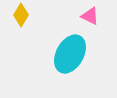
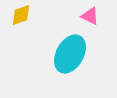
yellow diamond: rotated 40 degrees clockwise
